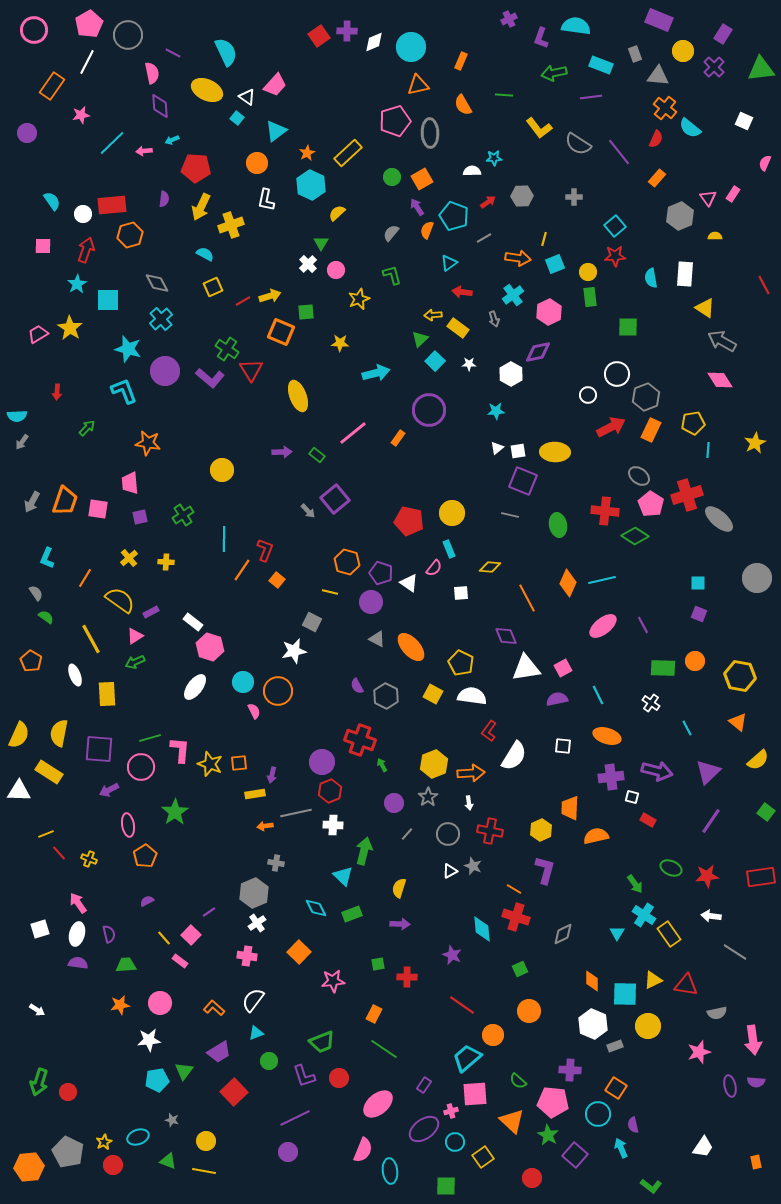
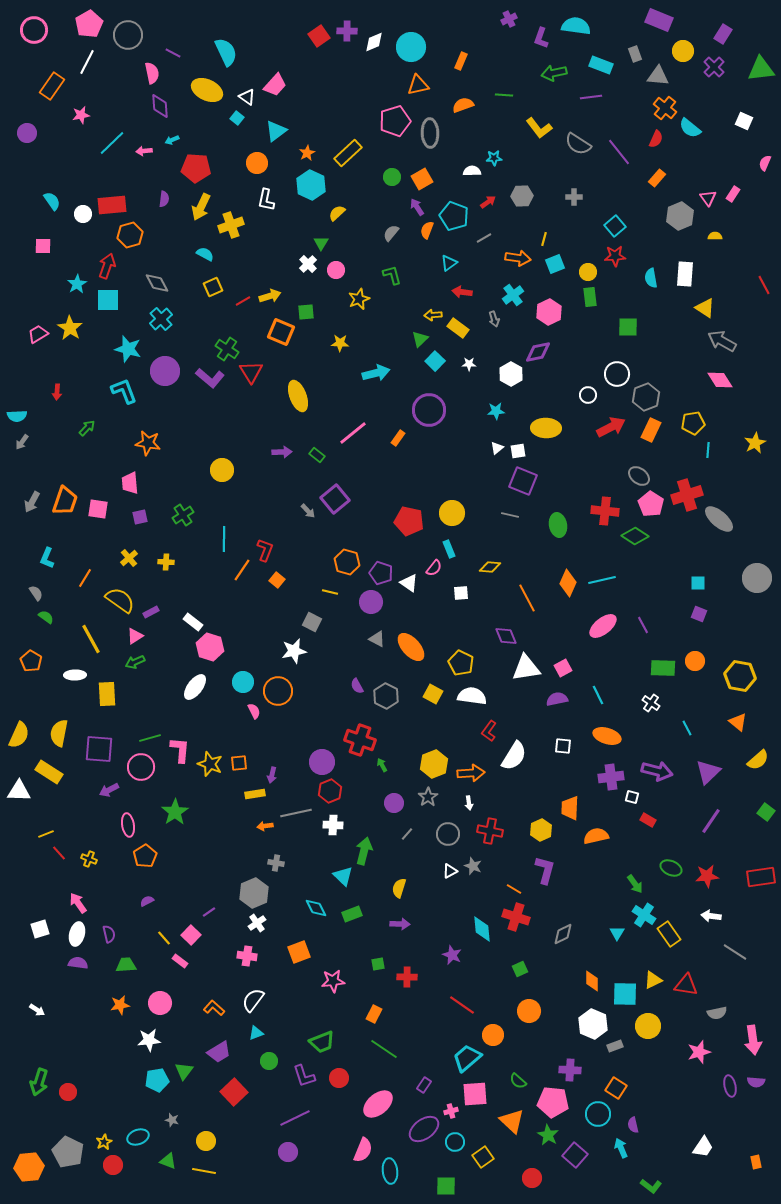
orange semicircle at (463, 105): rotated 100 degrees clockwise
red arrow at (86, 250): moved 21 px right, 16 px down
red triangle at (251, 370): moved 2 px down
yellow ellipse at (555, 452): moved 9 px left, 24 px up
white ellipse at (75, 675): rotated 70 degrees counterclockwise
orange square at (299, 952): rotated 25 degrees clockwise
